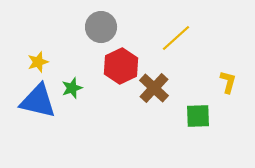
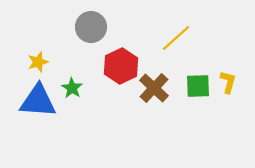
gray circle: moved 10 px left
green star: rotated 20 degrees counterclockwise
blue triangle: rotated 9 degrees counterclockwise
green square: moved 30 px up
